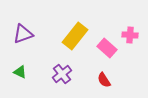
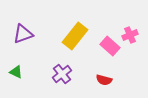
pink cross: rotated 28 degrees counterclockwise
pink rectangle: moved 3 px right, 2 px up
green triangle: moved 4 px left
red semicircle: rotated 42 degrees counterclockwise
